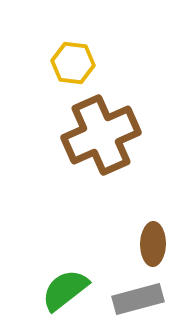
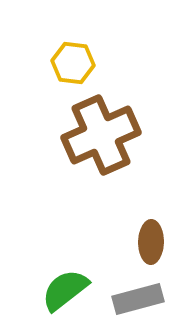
brown ellipse: moved 2 px left, 2 px up
